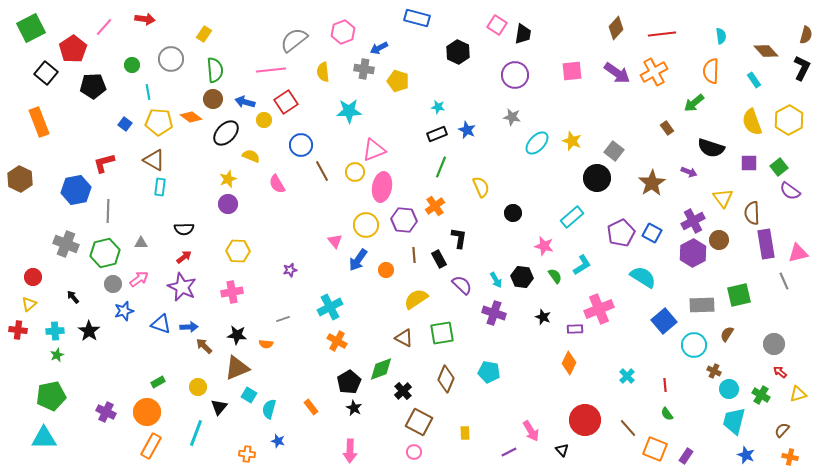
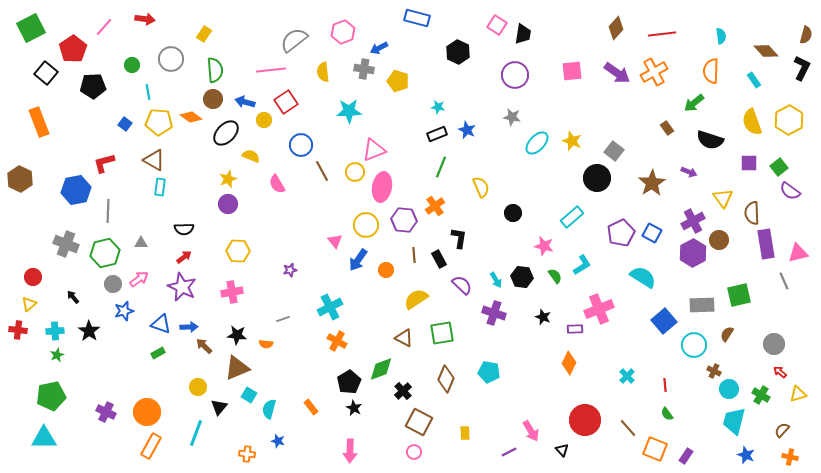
black semicircle at (711, 148): moved 1 px left, 8 px up
green rectangle at (158, 382): moved 29 px up
